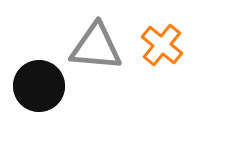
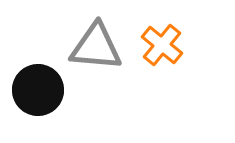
black circle: moved 1 px left, 4 px down
